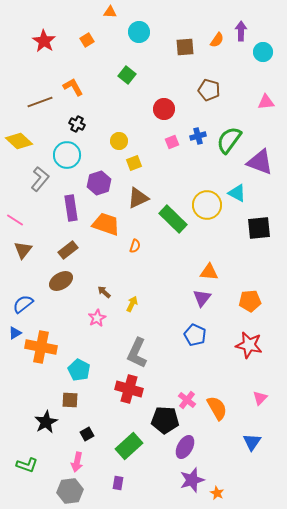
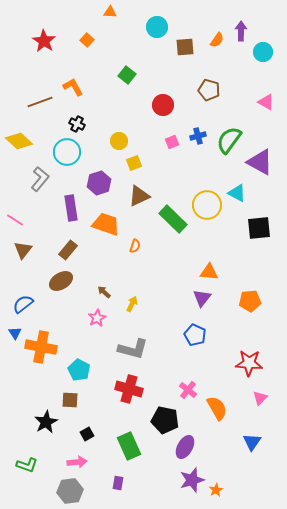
cyan circle at (139, 32): moved 18 px right, 5 px up
orange square at (87, 40): rotated 16 degrees counterclockwise
pink triangle at (266, 102): rotated 36 degrees clockwise
red circle at (164, 109): moved 1 px left, 4 px up
cyan circle at (67, 155): moved 3 px up
purple triangle at (260, 162): rotated 8 degrees clockwise
brown triangle at (138, 198): moved 1 px right, 2 px up
brown rectangle at (68, 250): rotated 12 degrees counterclockwise
blue triangle at (15, 333): rotated 32 degrees counterclockwise
red star at (249, 345): moved 18 px down; rotated 8 degrees counterclockwise
gray L-shape at (137, 353): moved 4 px left, 4 px up; rotated 100 degrees counterclockwise
pink cross at (187, 400): moved 1 px right, 10 px up
black pentagon at (165, 420): rotated 8 degrees clockwise
green rectangle at (129, 446): rotated 72 degrees counterclockwise
pink arrow at (77, 462): rotated 108 degrees counterclockwise
orange star at (217, 493): moved 1 px left, 3 px up; rotated 16 degrees clockwise
